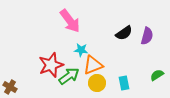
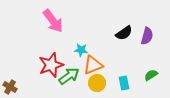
pink arrow: moved 17 px left
green semicircle: moved 6 px left
